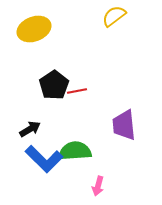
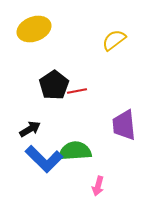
yellow semicircle: moved 24 px down
